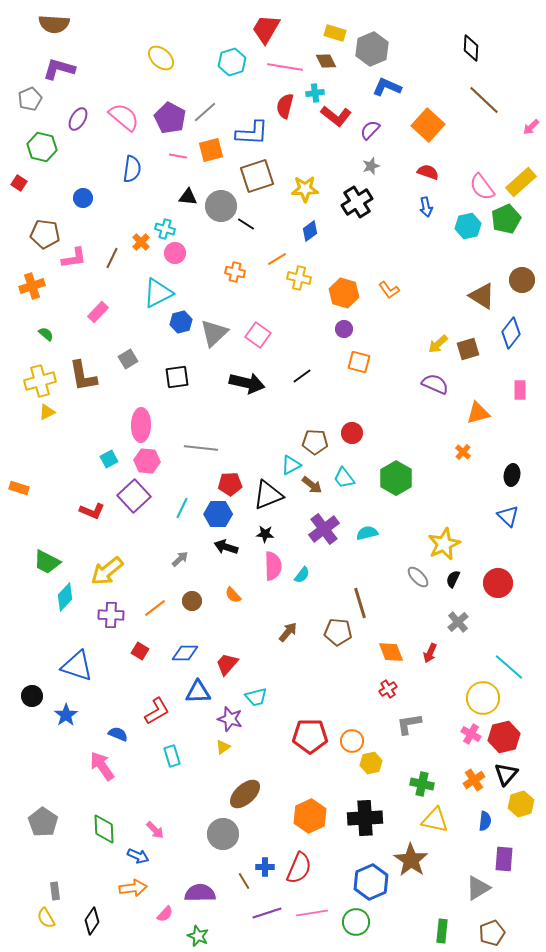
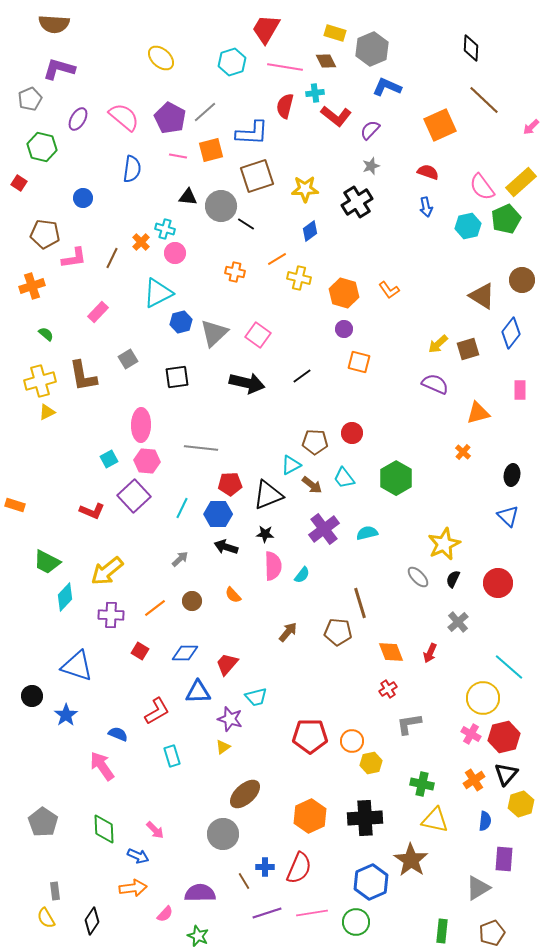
orange square at (428, 125): moved 12 px right; rotated 24 degrees clockwise
orange rectangle at (19, 488): moved 4 px left, 17 px down
